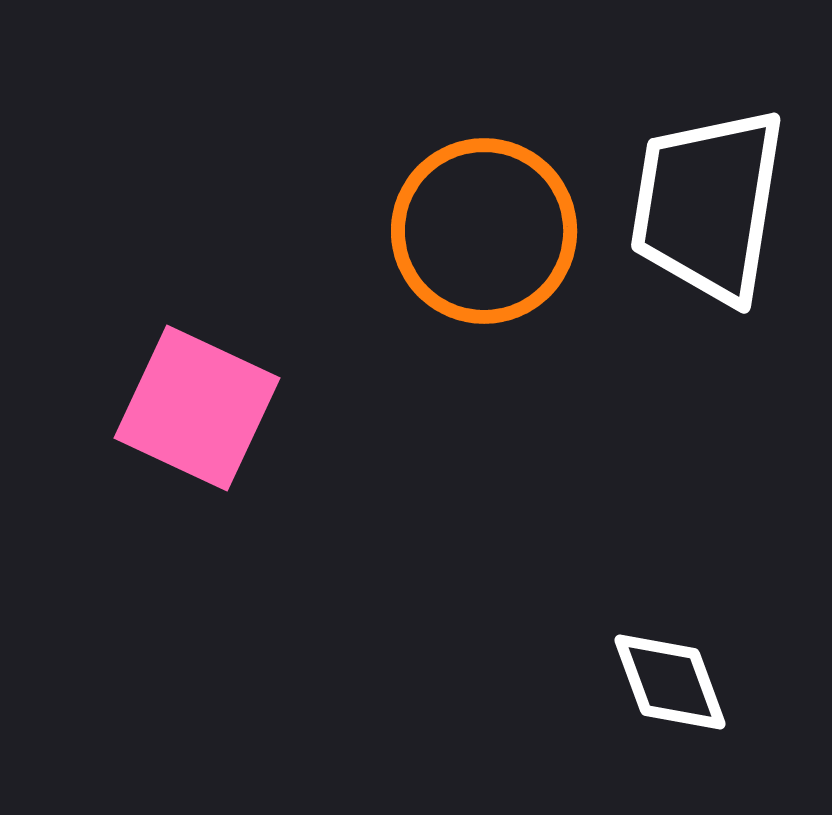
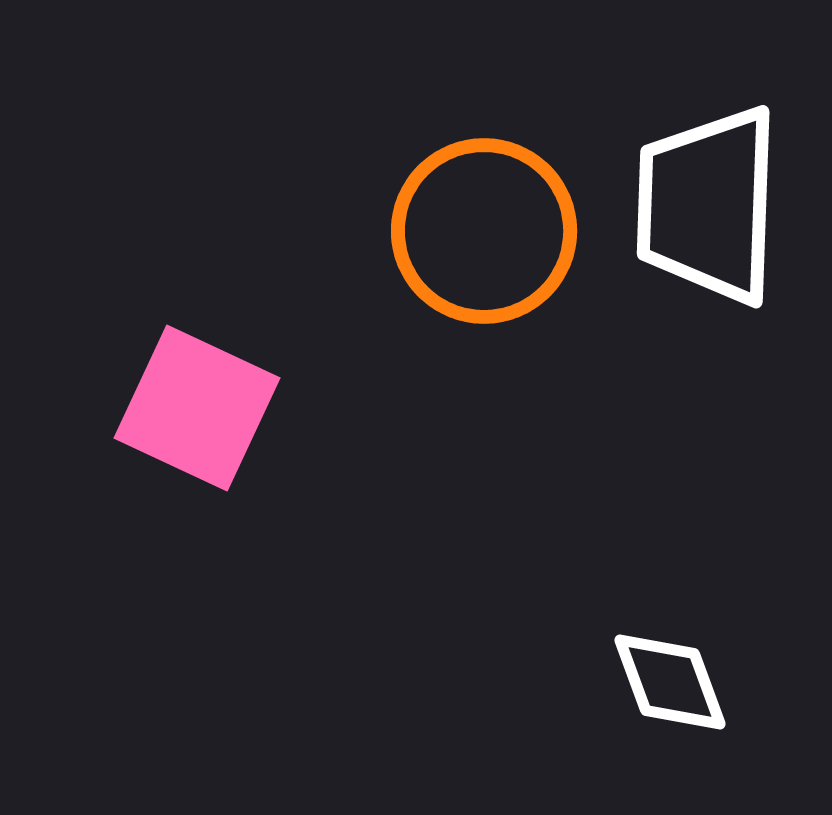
white trapezoid: rotated 7 degrees counterclockwise
